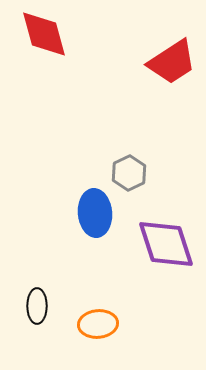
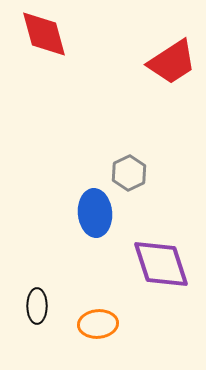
purple diamond: moved 5 px left, 20 px down
